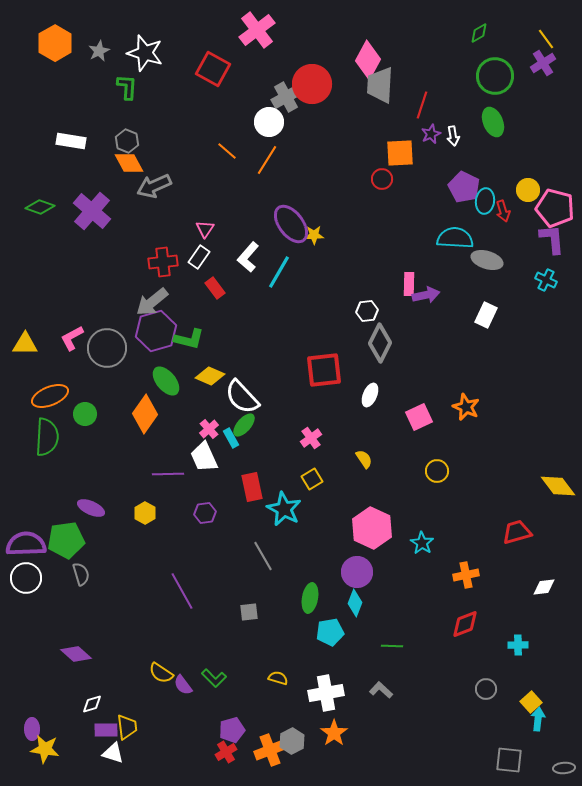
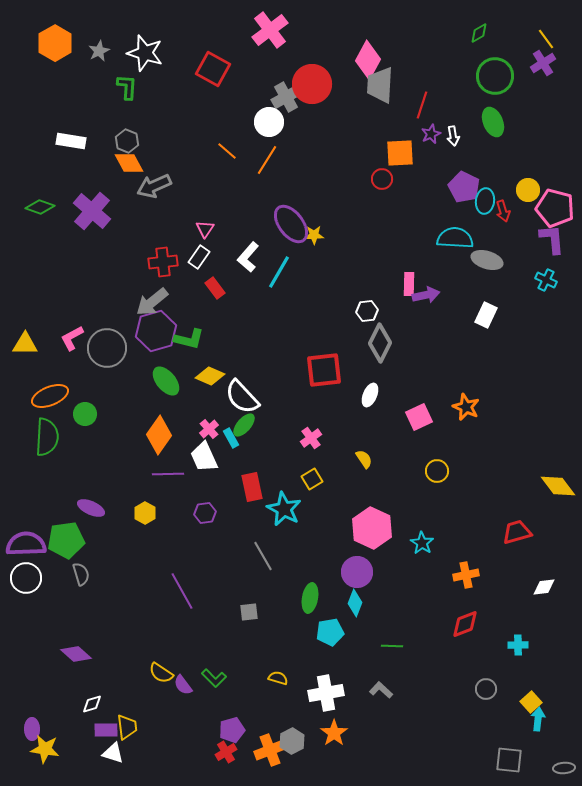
pink cross at (257, 30): moved 13 px right
orange diamond at (145, 414): moved 14 px right, 21 px down
